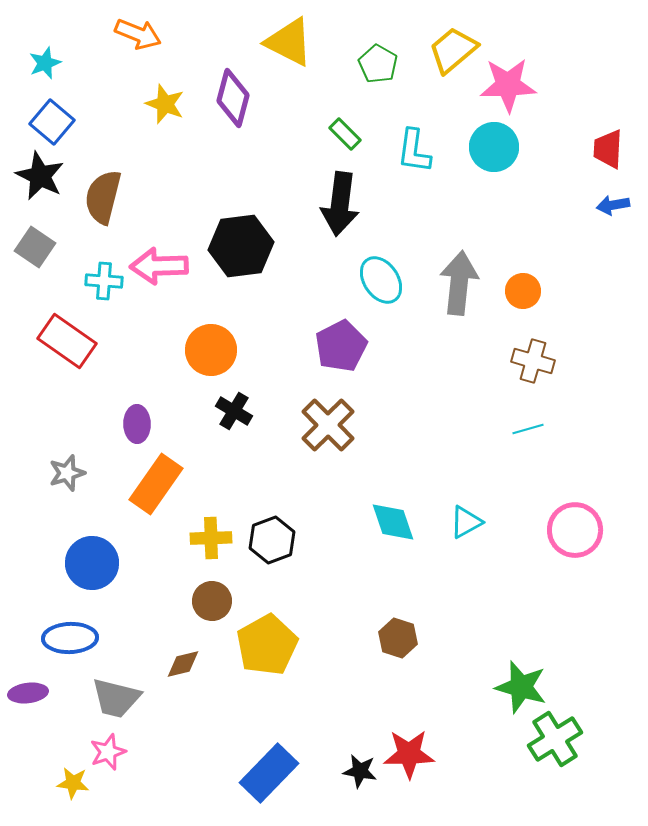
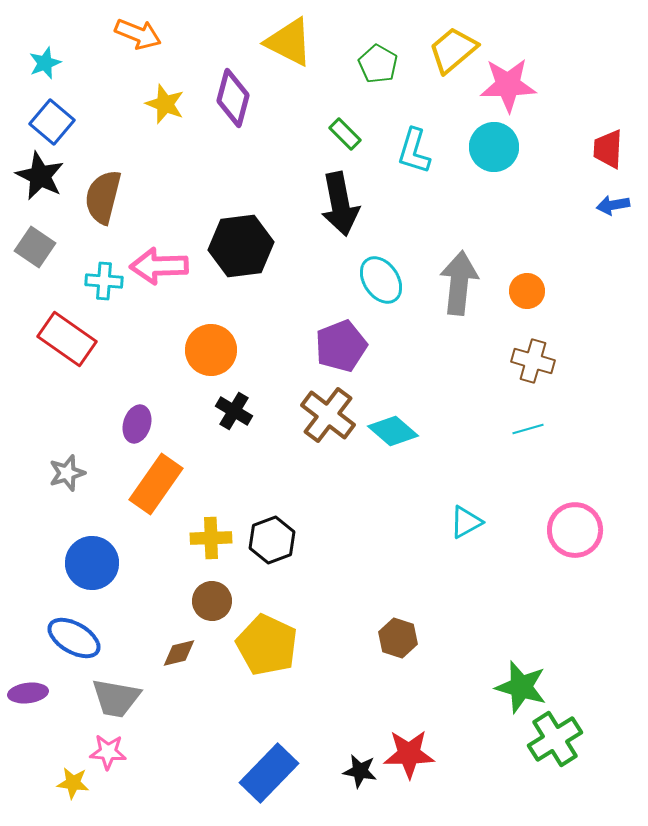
cyan L-shape at (414, 151): rotated 9 degrees clockwise
black arrow at (340, 204): rotated 18 degrees counterclockwise
orange circle at (523, 291): moved 4 px right
red rectangle at (67, 341): moved 2 px up
purple pentagon at (341, 346): rotated 6 degrees clockwise
purple ellipse at (137, 424): rotated 18 degrees clockwise
brown cross at (328, 425): moved 10 px up; rotated 8 degrees counterclockwise
cyan diamond at (393, 522): moved 91 px up; rotated 30 degrees counterclockwise
blue ellipse at (70, 638): moved 4 px right; rotated 32 degrees clockwise
yellow pentagon at (267, 645): rotated 18 degrees counterclockwise
brown diamond at (183, 664): moved 4 px left, 11 px up
gray trapezoid at (116, 698): rotated 4 degrees counterclockwise
pink star at (108, 752): rotated 24 degrees clockwise
